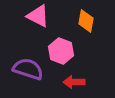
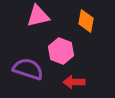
pink triangle: rotated 40 degrees counterclockwise
